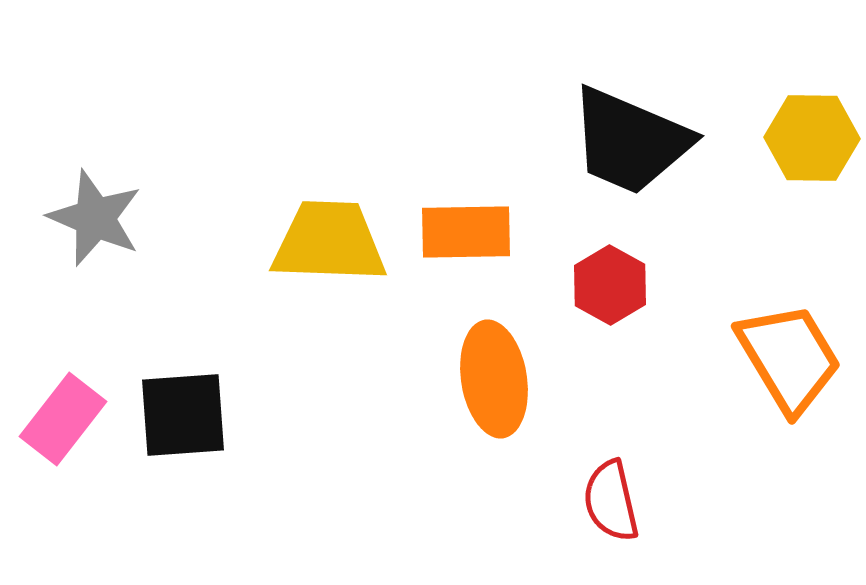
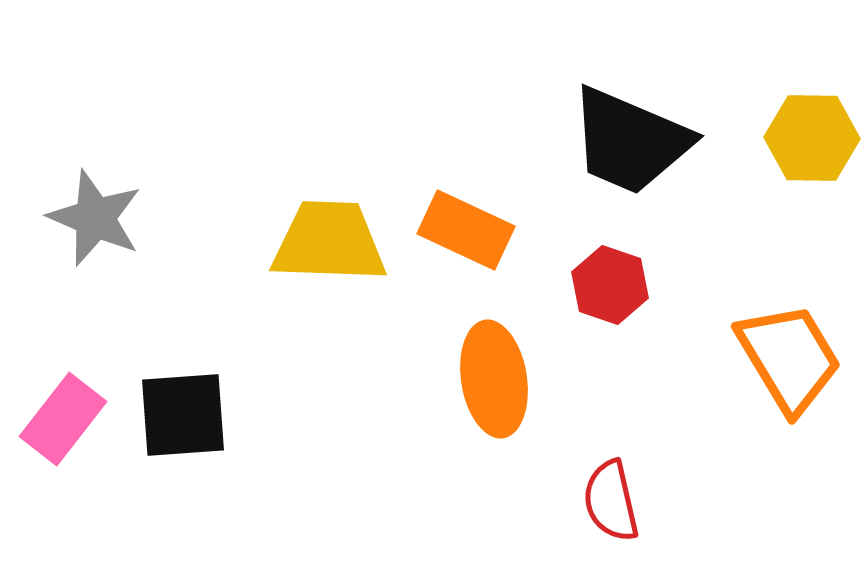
orange rectangle: moved 2 px up; rotated 26 degrees clockwise
red hexagon: rotated 10 degrees counterclockwise
